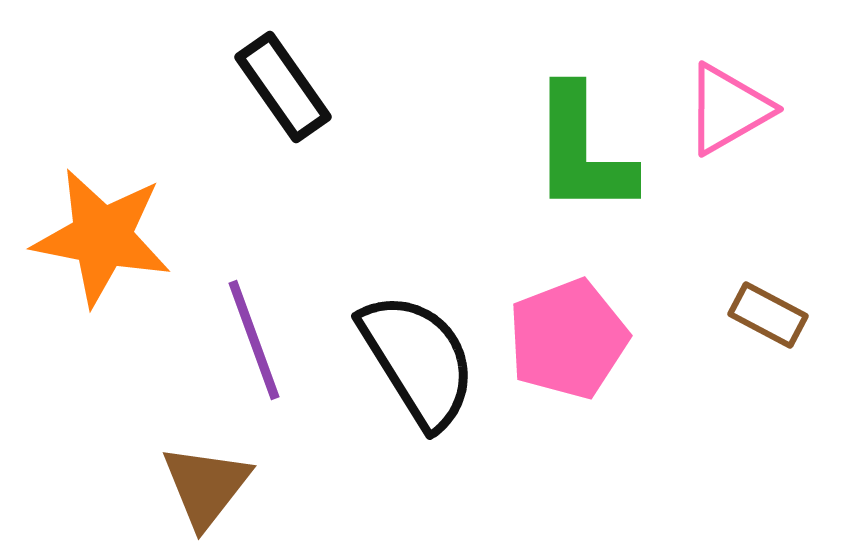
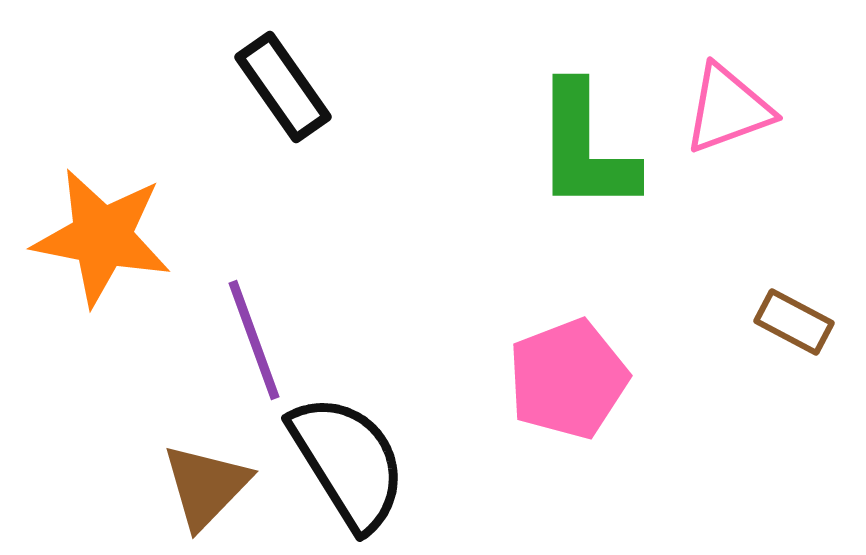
pink triangle: rotated 10 degrees clockwise
green L-shape: moved 3 px right, 3 px up
brown rectangle: moved 26 px right, 7 px down
pink pentagon: moved 40 px down
black semicircle: moved 70 px left, 102 px down
brown triangle: rotated 6 degrees clockwise
